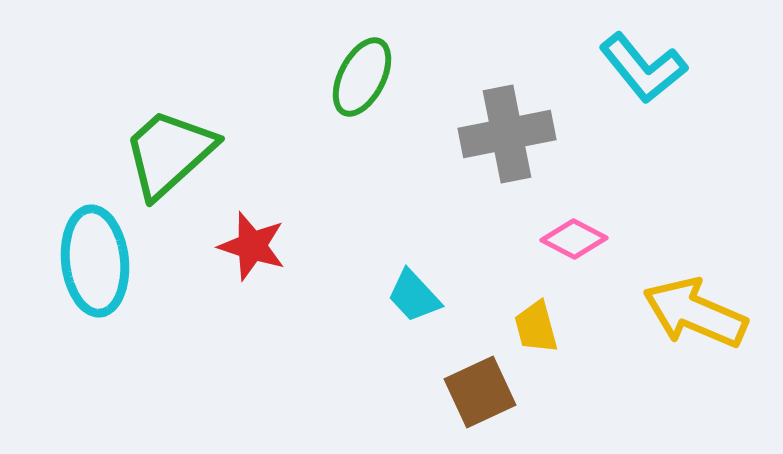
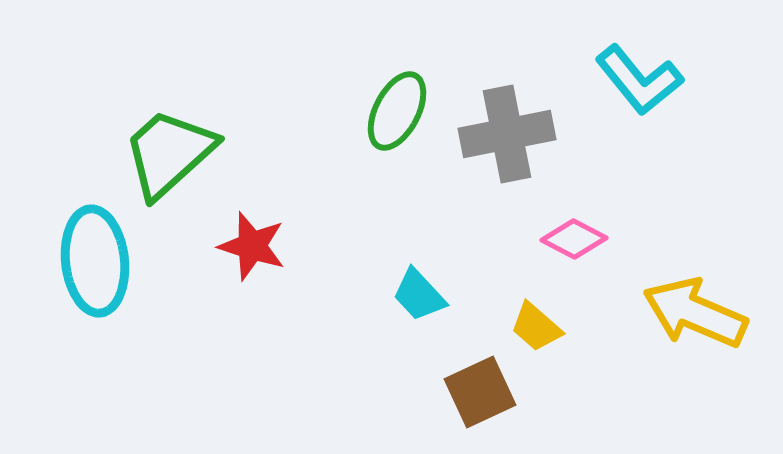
cyan L-shape: moved 4 px left, 12 px down
green ellipse: moved 35 px right, 34 px down
cyan trapezoid: moved 5 px right, 1 px up
yellow trapezoid: rotated 34 degrees counterclockwise
